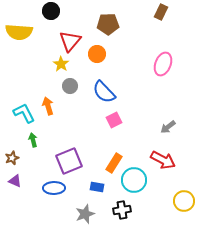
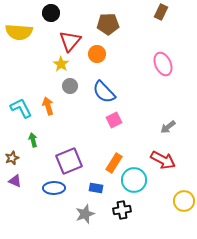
black circle: moved 2 px down
pink ellipse: rotated 45 degrees counterclockwise
cyan L-shape: moved 3 px left, 5 px up
blue rectangle: moved 1 px left, 1 px down
